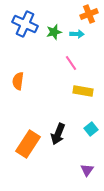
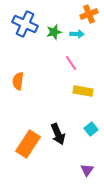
black arrow: rotated 45 degrees counterclockwise
